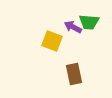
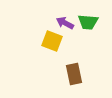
green trapezoid: moved 1 px left
purple arrow: moved 8 px left, 4 px up
